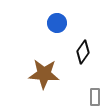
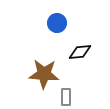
black diamond: moved 3 px left; rotated 50 degrees clockwise
gray rectangle: moved 29 px left
